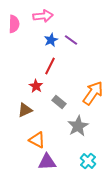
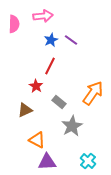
gray star: moved 6 px left
